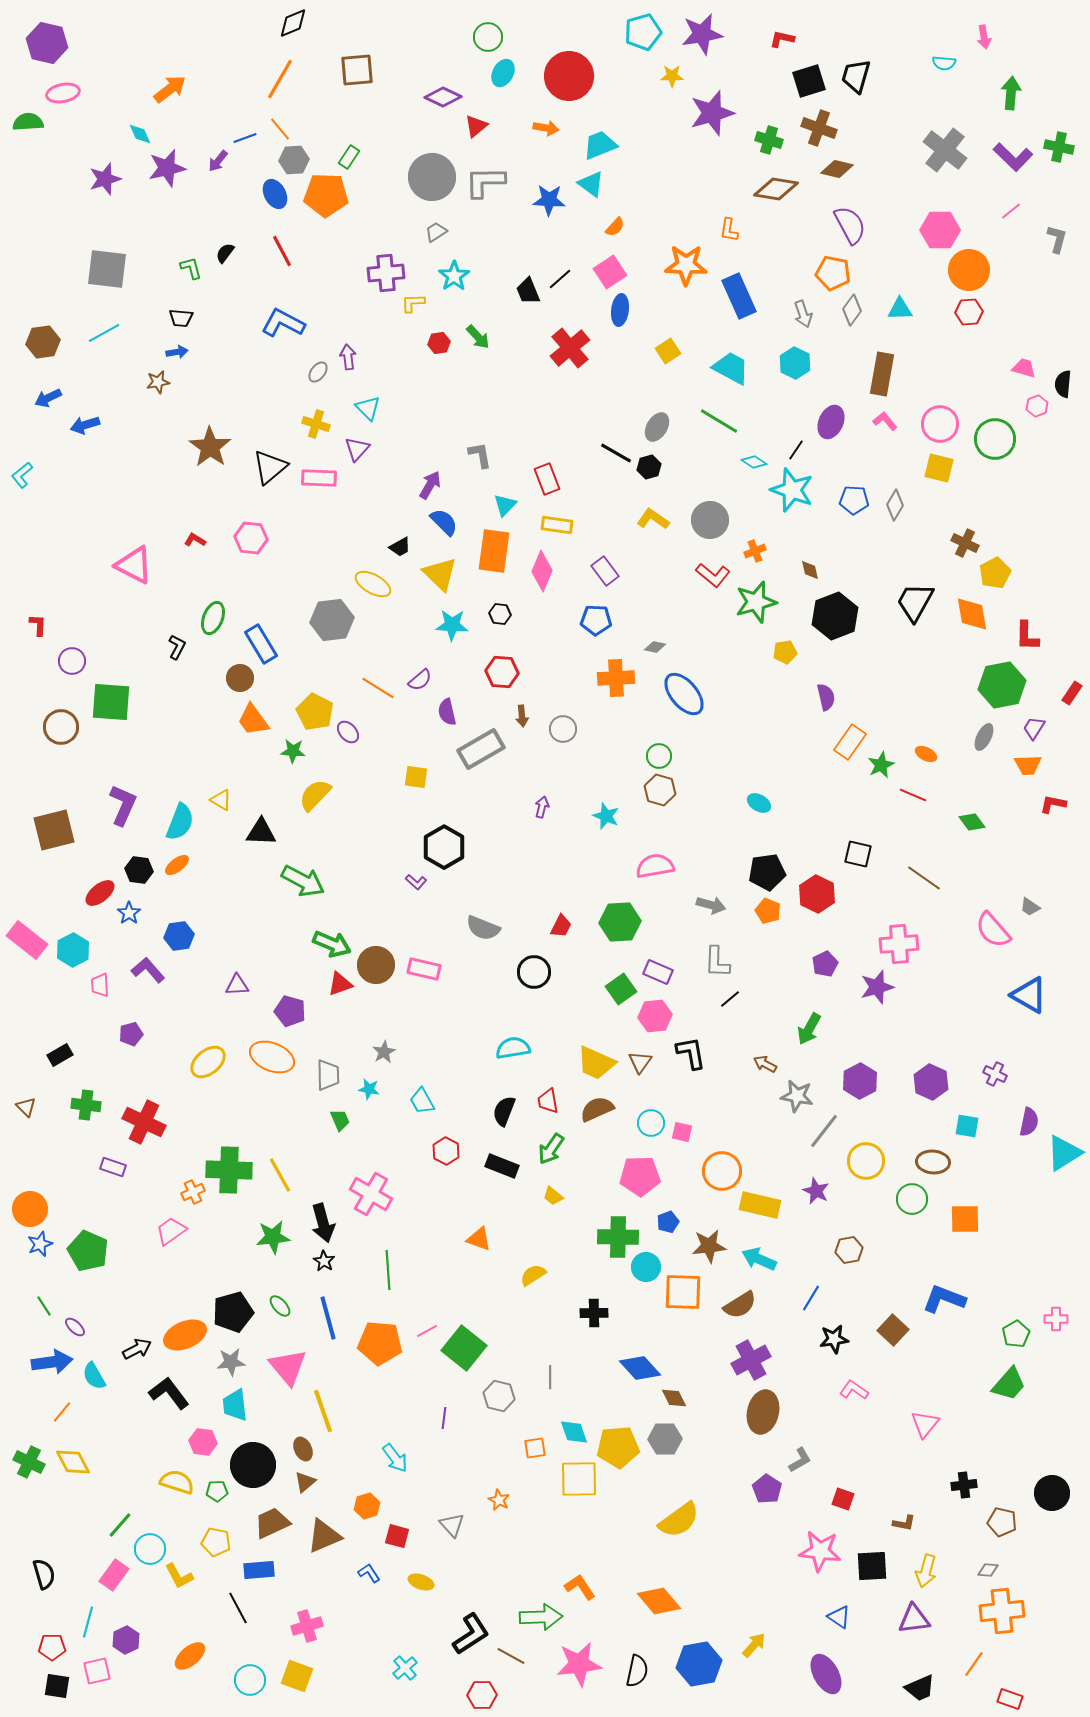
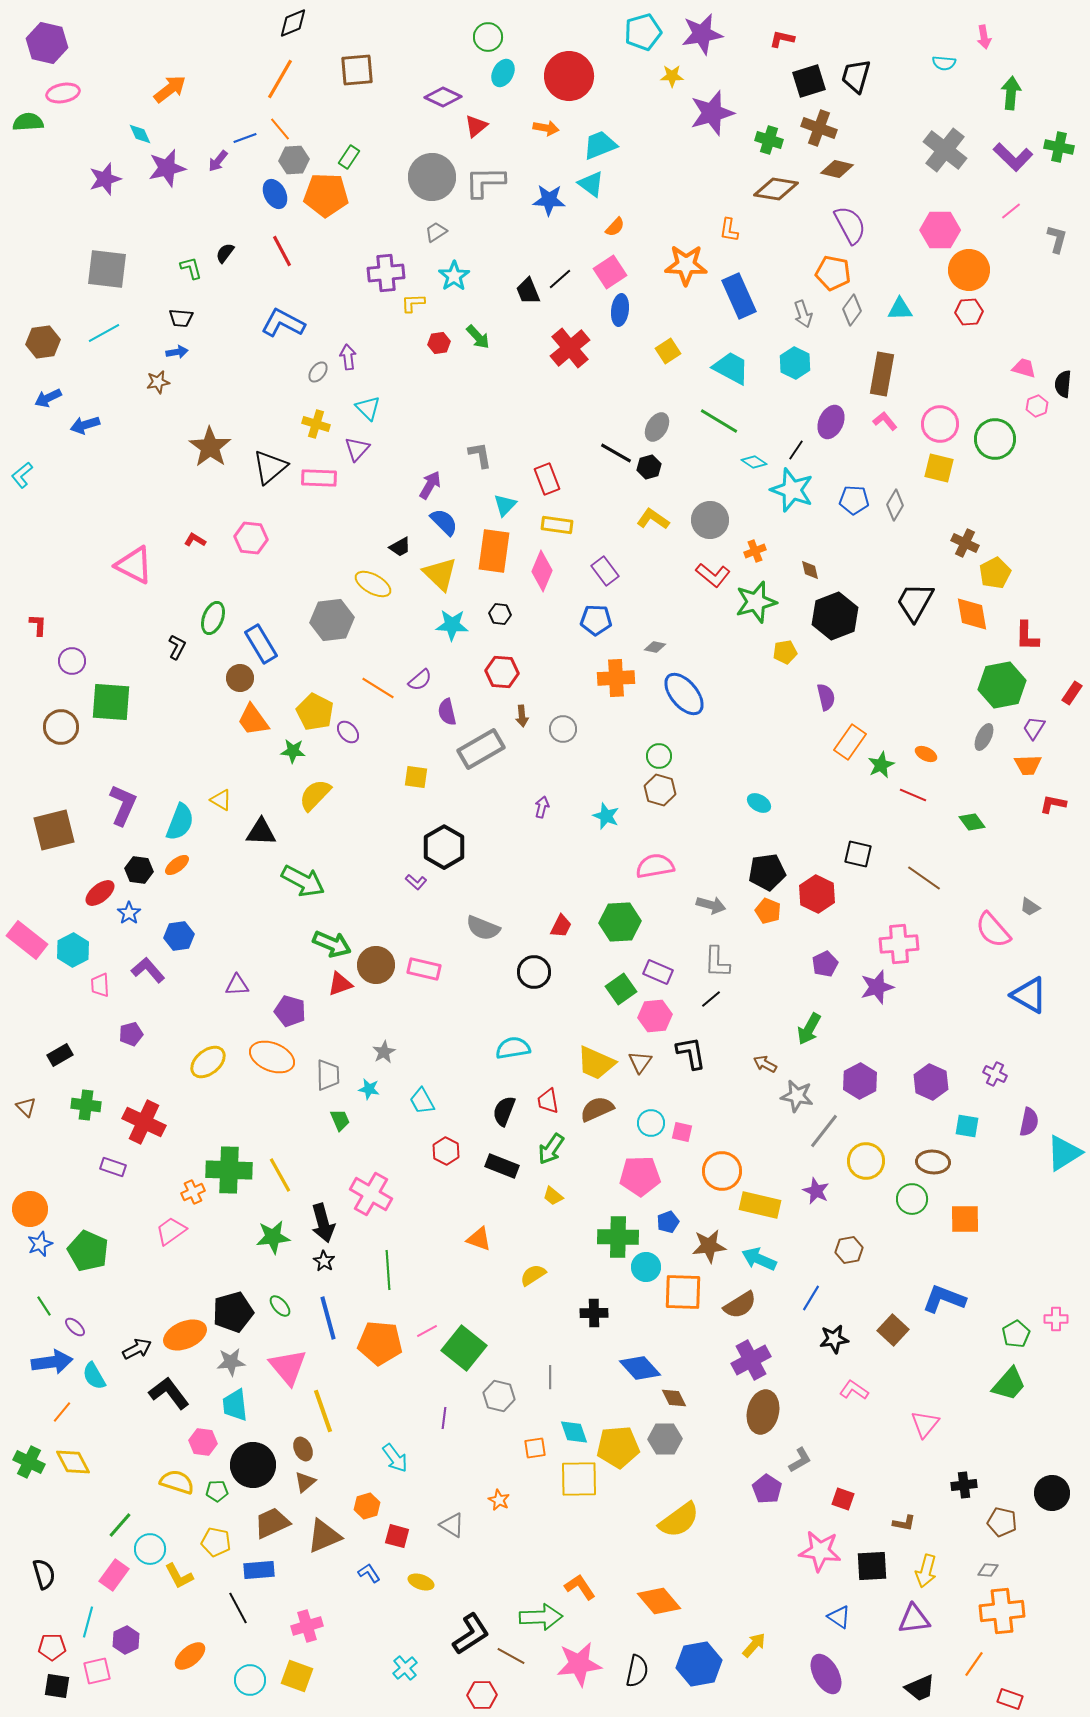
black line at (730, 999): moved 19 px left
gray triangle at (452, 1525): rotated 16 degrees counterclockwise
